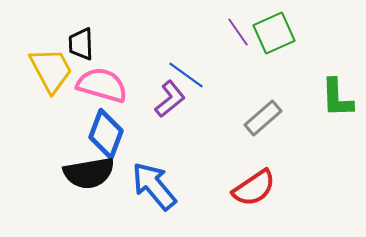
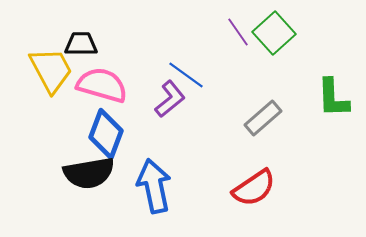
green square: rotated 18 degrees counterclockwise
black trapezoid: rotated 92 degrees clockwise
green L-shape: moved 4 px left
blue arrow: rotated 28 degrees clockwise
